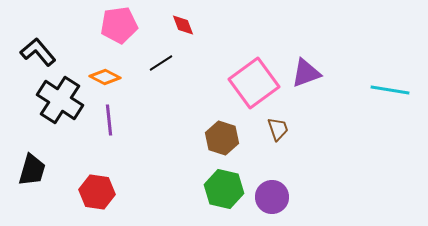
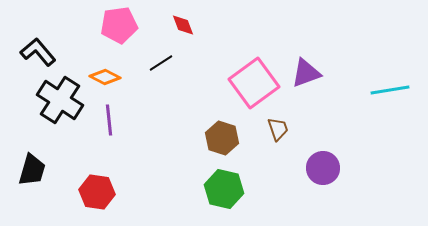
cyan line: rotated 18 degrees counterclockwise
purple circle: moved 51 px right, 29 px up
